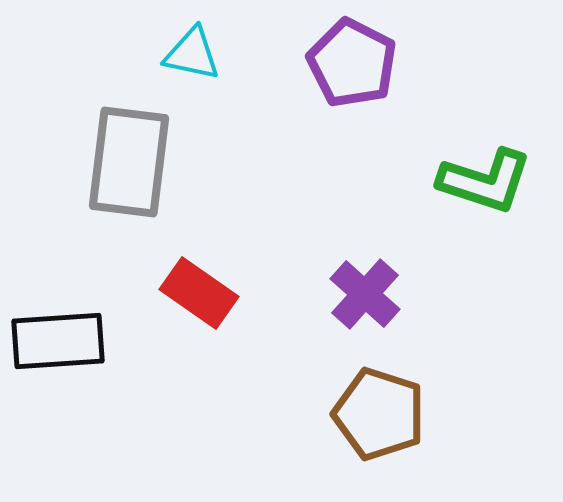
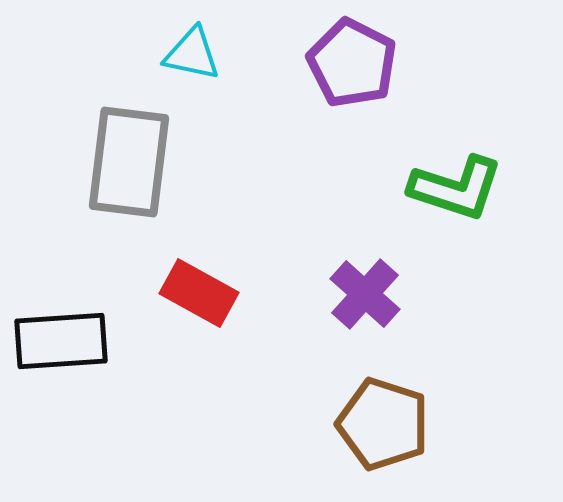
green L-shape: moved 29 px left, 7 px down
red rectangle: rotated 6 degrees counterclockwise
black rectangle: moved 3 px right
brown pentagon: moved 4 px right, 10 px down
